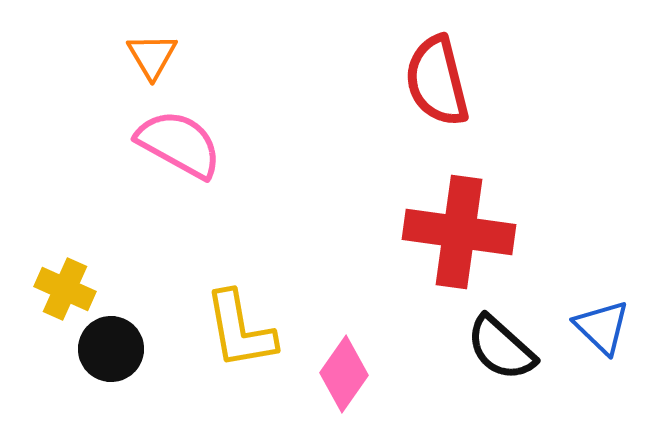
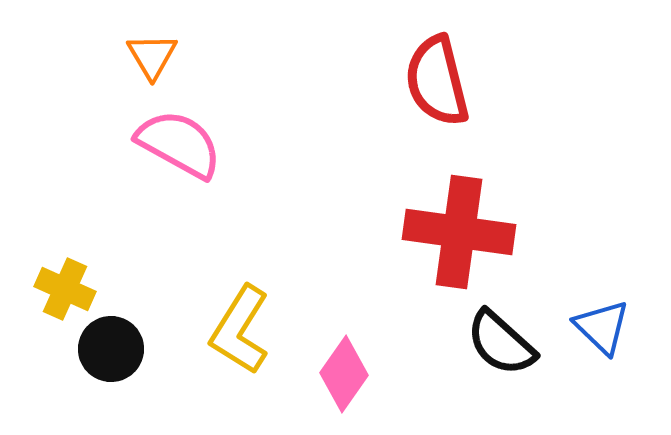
yellow L-shape: rotated 42 degrees clockwise
black semicircle: moved 5 px up
